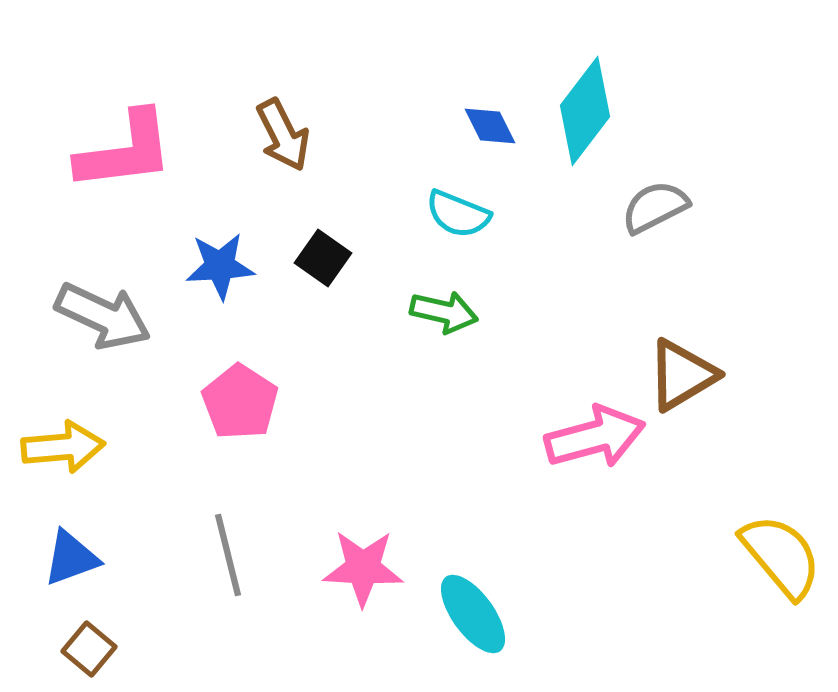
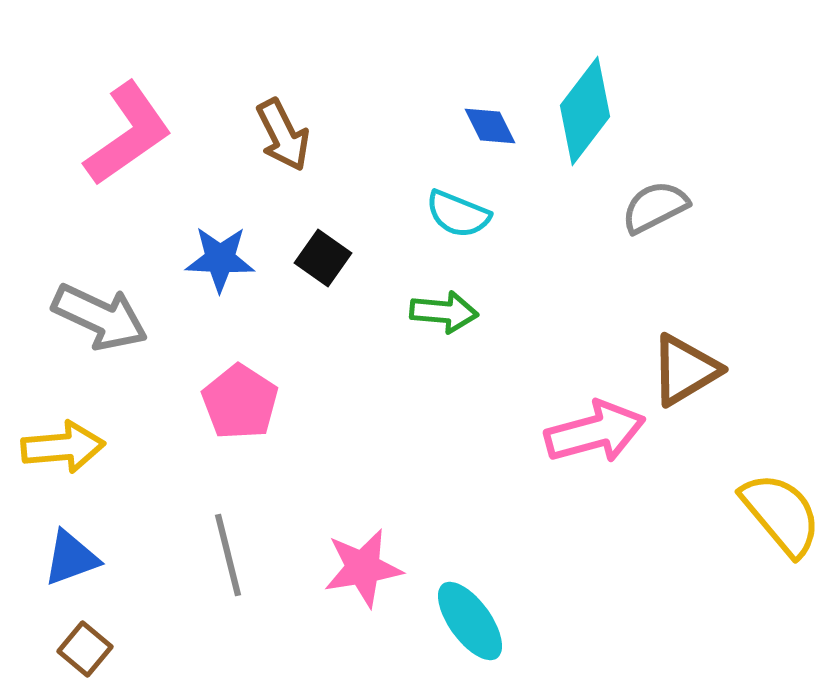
pink L-shape: moved 3 px right, 17 px up; rotated 28 degrees counterclockwise
blue star: moved 7 px up; rotated 6 degrees clockwise
green arrow: rotated 8 degrees counterclockwise
gray arrow: moved 3 px left, 1 px down
brown triangle: moved 3 px right, 5 px up
pink arrow: moved 5 px up
yellow semicircle: moved 42 px up
pink star: rotated 12 degrees counterclockwise
cyan ellipse: moved 3 px left, 7 px down
brown square: moved 4 px left
